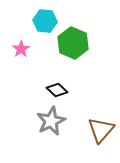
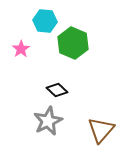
gray star: moved 3 px left
